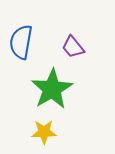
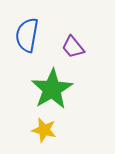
blue semicircle: moved 6 px right, 7 px up
yellow star: moved 2 px up; rotated 15 degrees clockwise
